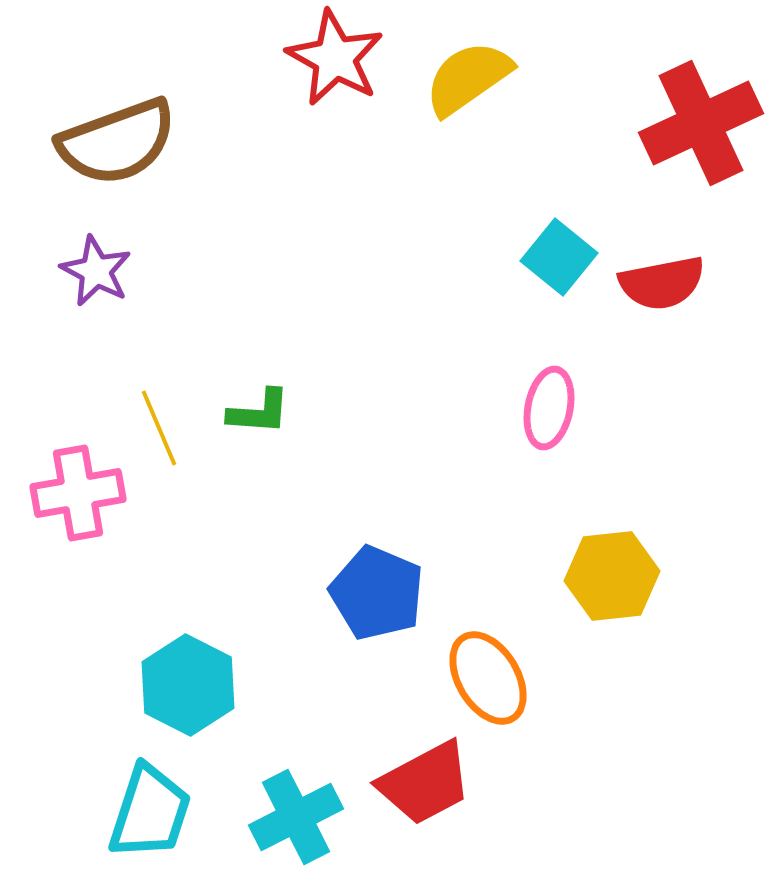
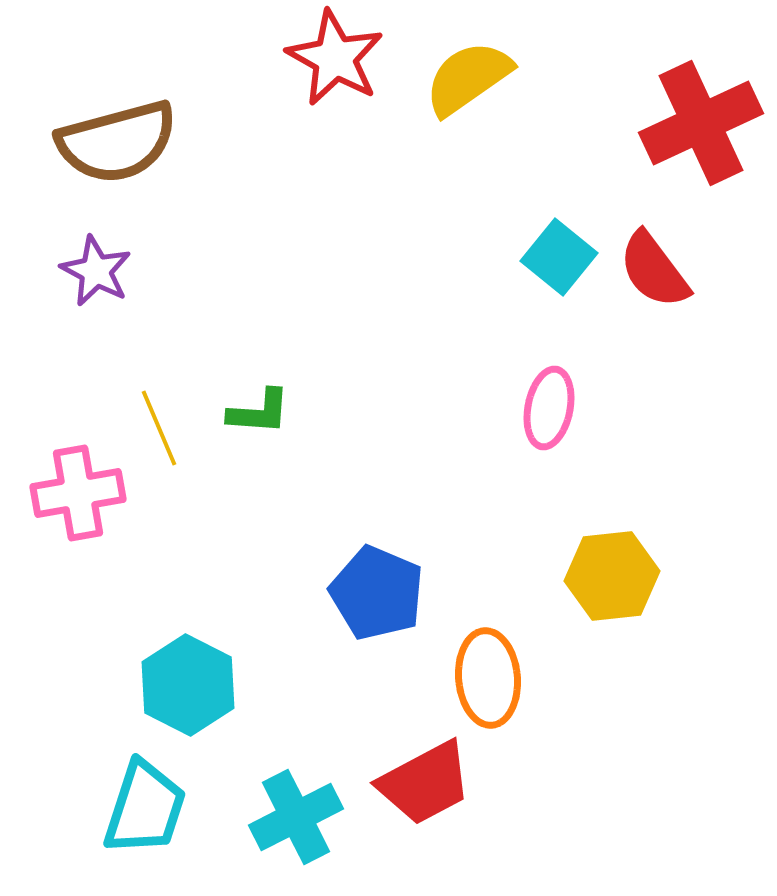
brown semicircle: rotated 5 degrees clockwise
red semicircle: moved 8 px left, 13 px up; rotated 64 degrees clockwise
orange ellipse: rotated 26 degrees clockwise
cyan trapezoid: moved 5 px left, 4 px up
